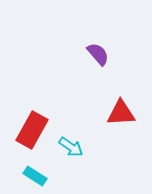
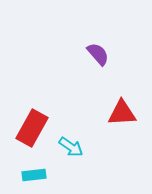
red triangle: moved 1 px right
red rectangle: moved 2 px up
cyan rectangle: moved 1 px left, 1 px up; rotated 40 degrees counterclockwise
